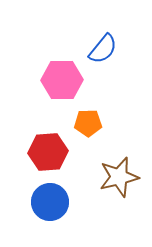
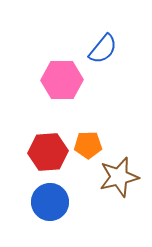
orange pentagon: moved 22 px down
